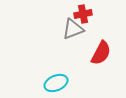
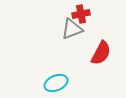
red cross: moved 2 px left
gray triangle: moved 1 px left
